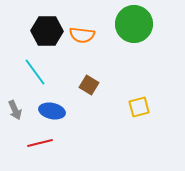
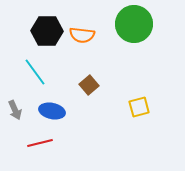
brown square: rotated 18 degrees clockwise
